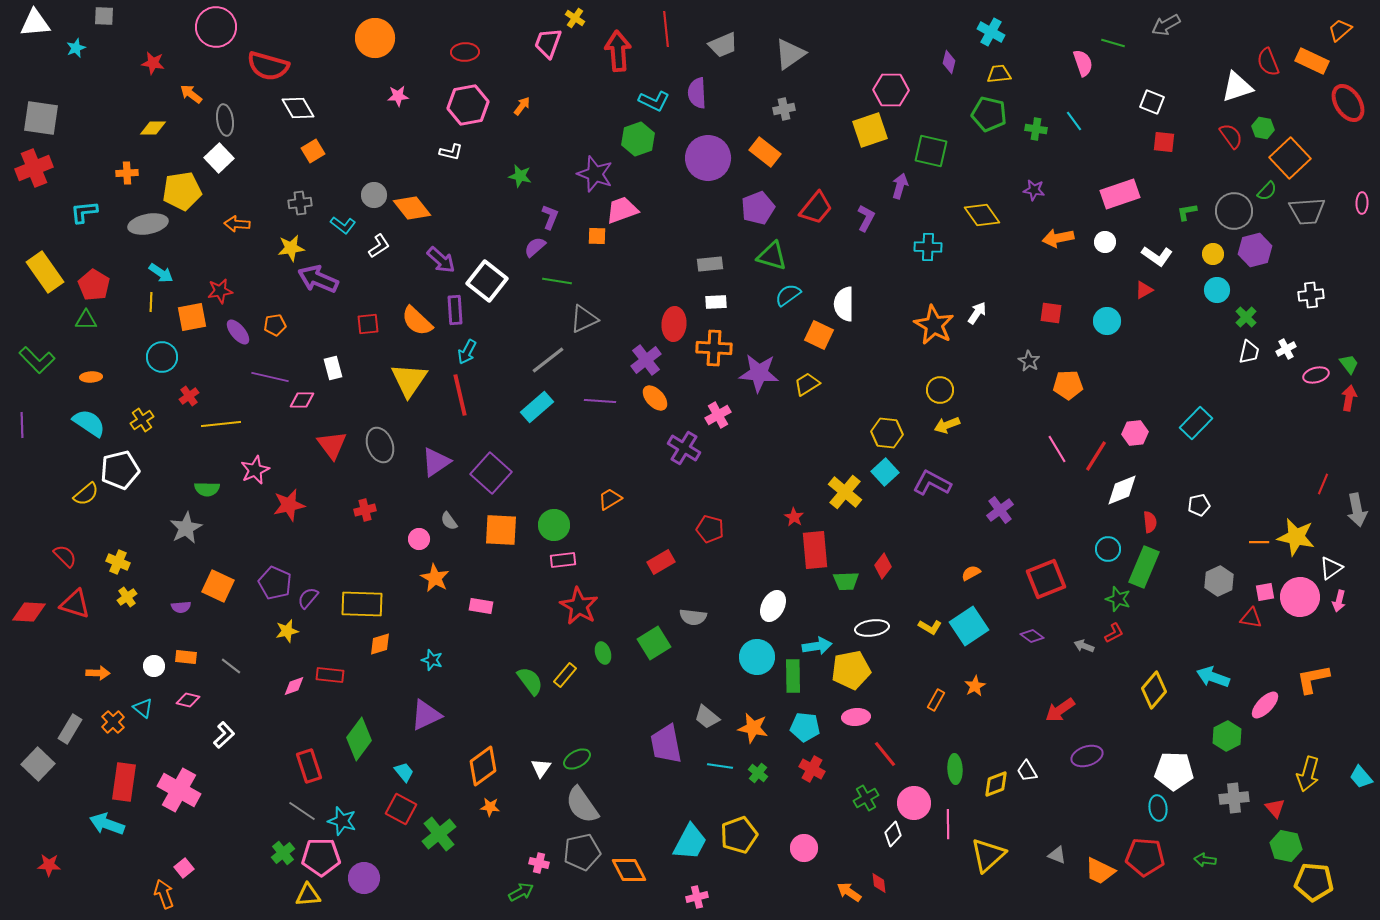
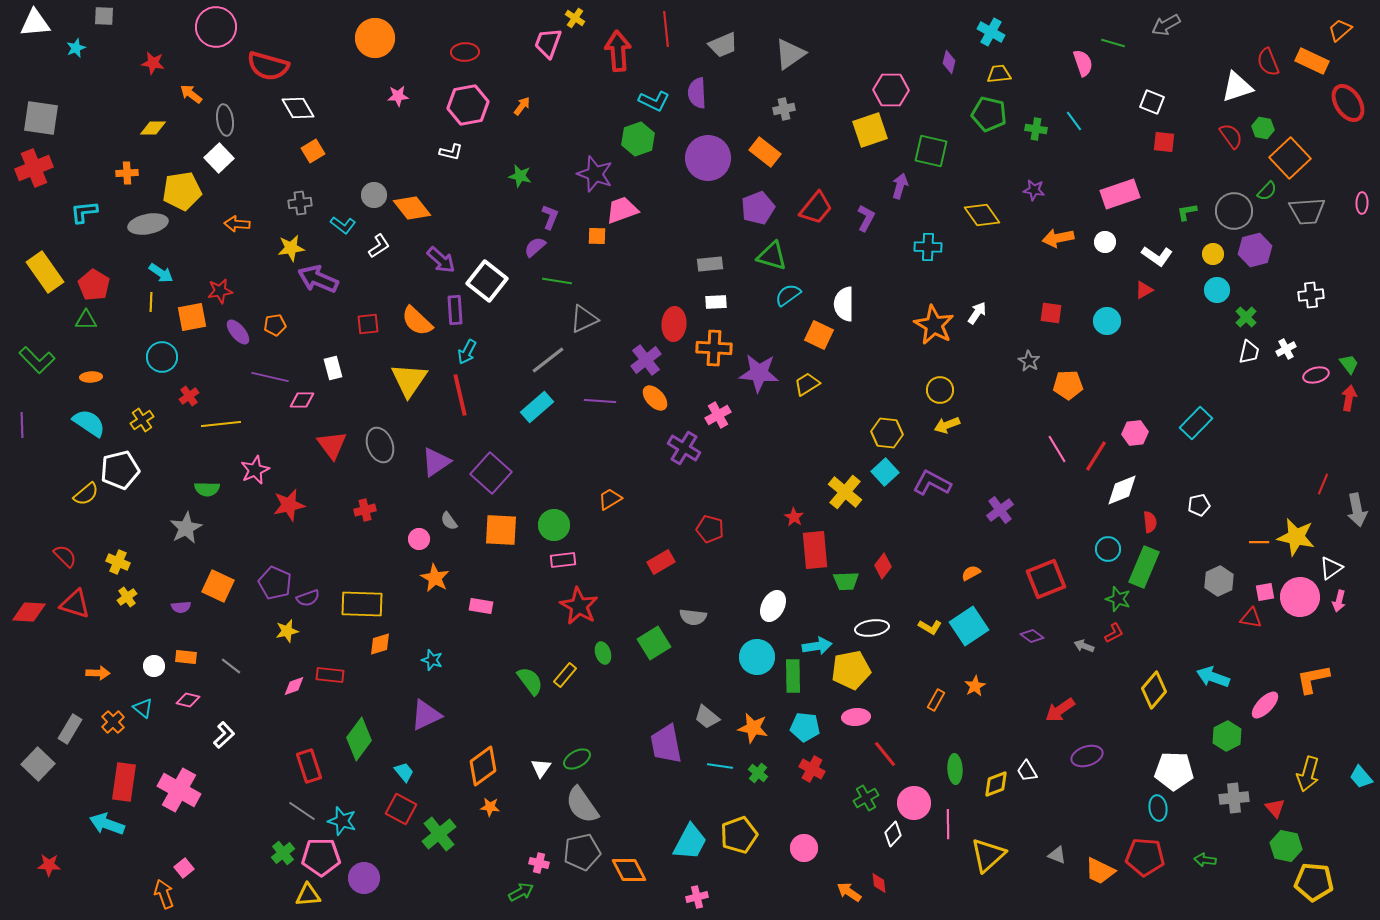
purple semicircle at (308, 598): rotated 150 degrees counterclockwise
